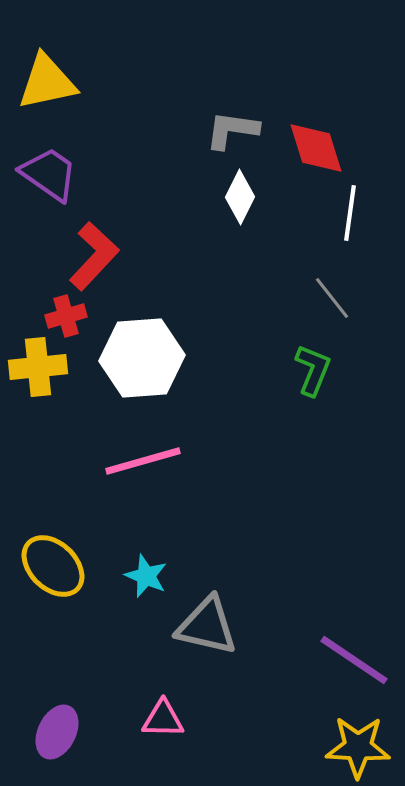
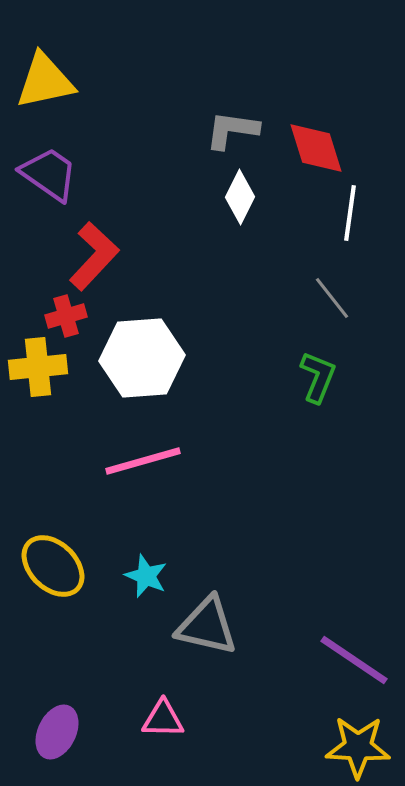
yellow triangle: moved 2 px left, 1 px up
green L-shape: moved 5 px right, 7 px down
